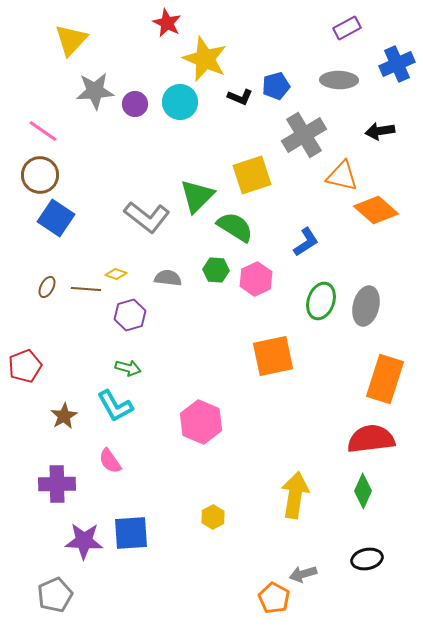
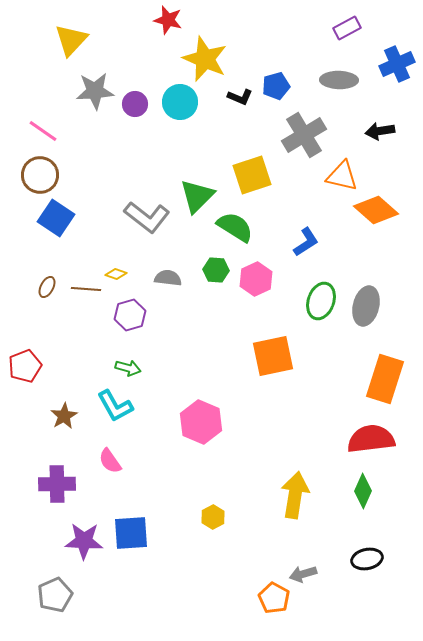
red star at (167, 23): moved 1 px right, 3 px up; rotated 12 degrees counterclockwise
